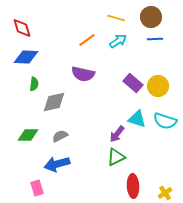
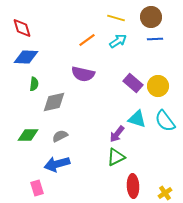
cyan semicircle: rotated 35 degrees clockwise
